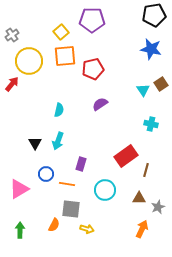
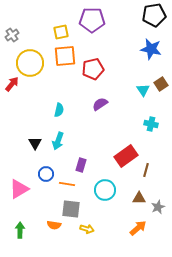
yellow square: rotated 28 degrees clockwise
yellow circle: moved 1 px right, 2 px down
purple rectangle: moved 1 px down
orange semicircle: rotated 72 degrees clockwise
orange arrow: moved 4 px left, 1 px up; rotated 24 degrees clockwise
